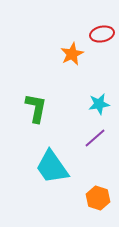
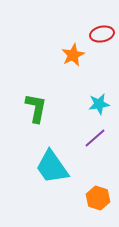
orange star: moved 1 px right, 1 px down
